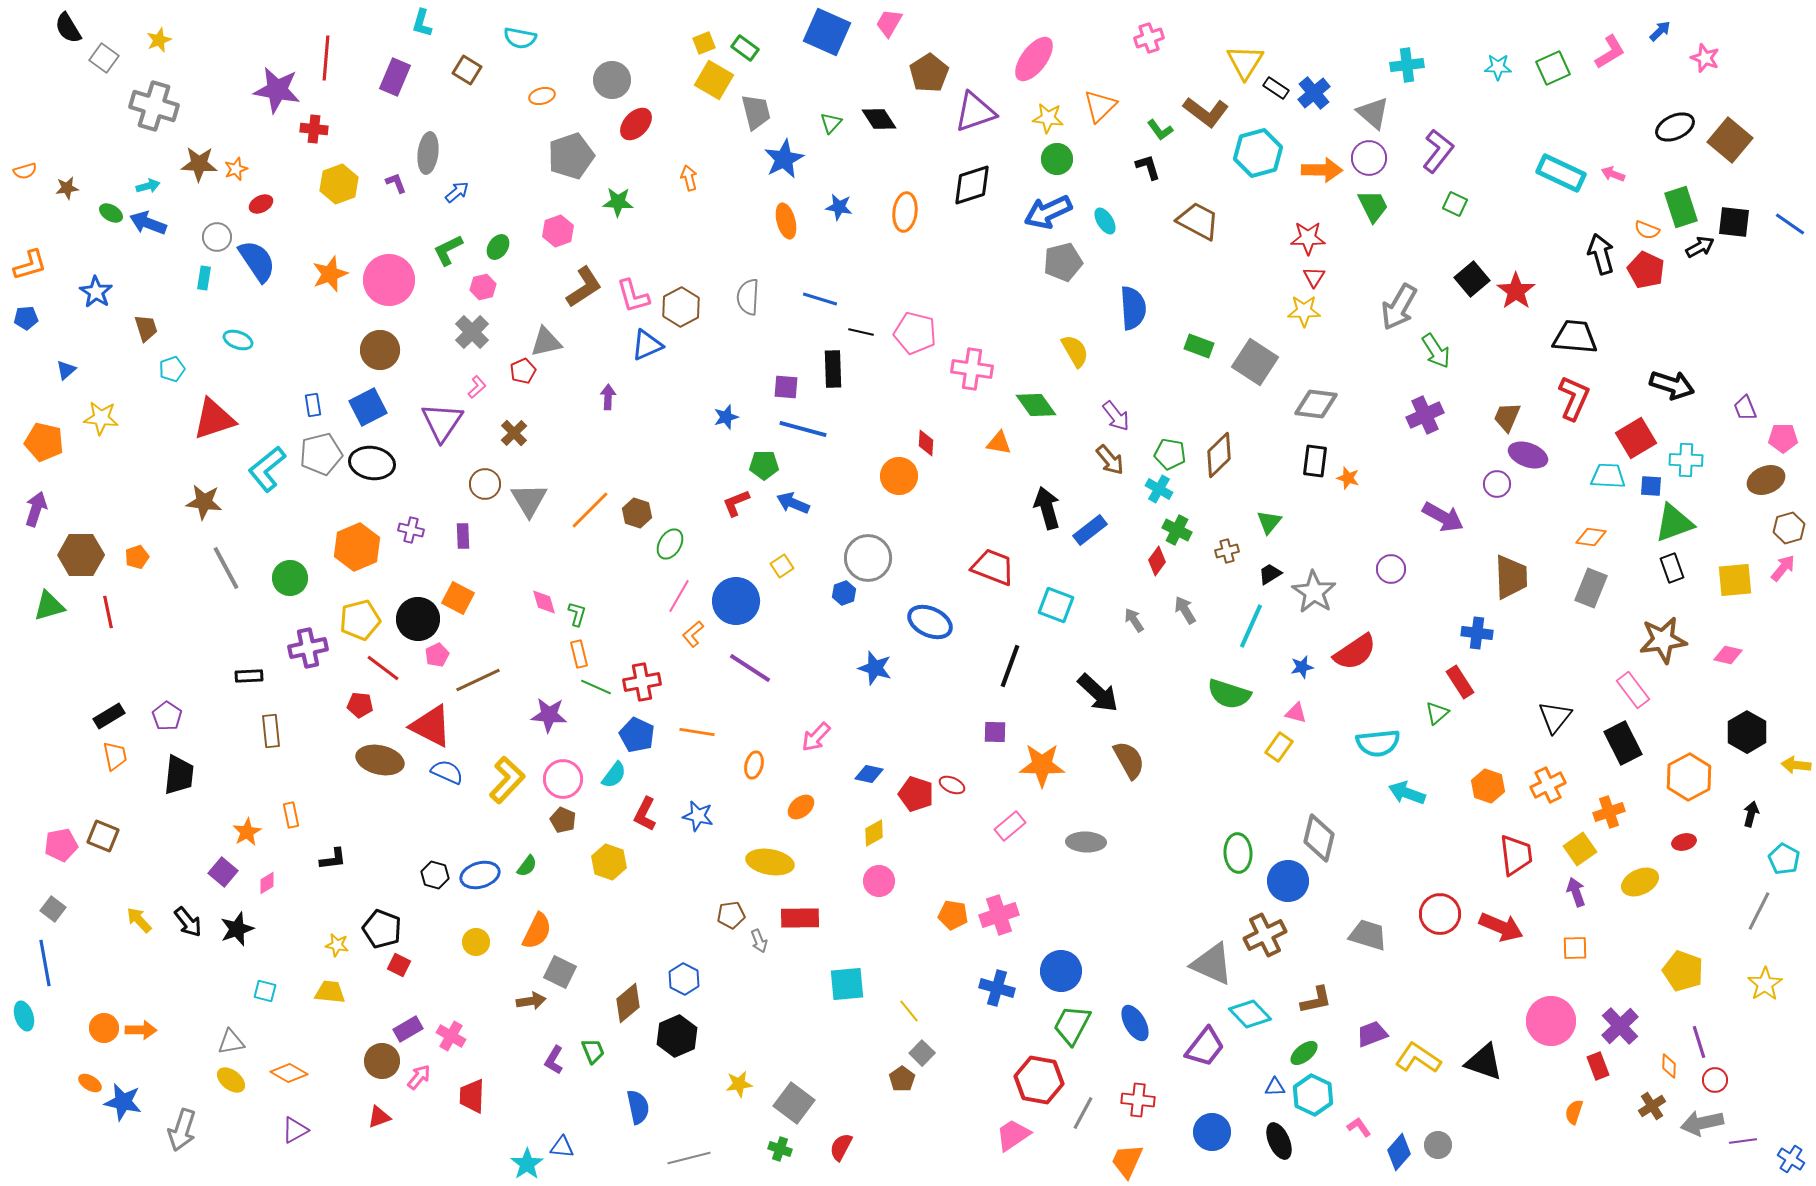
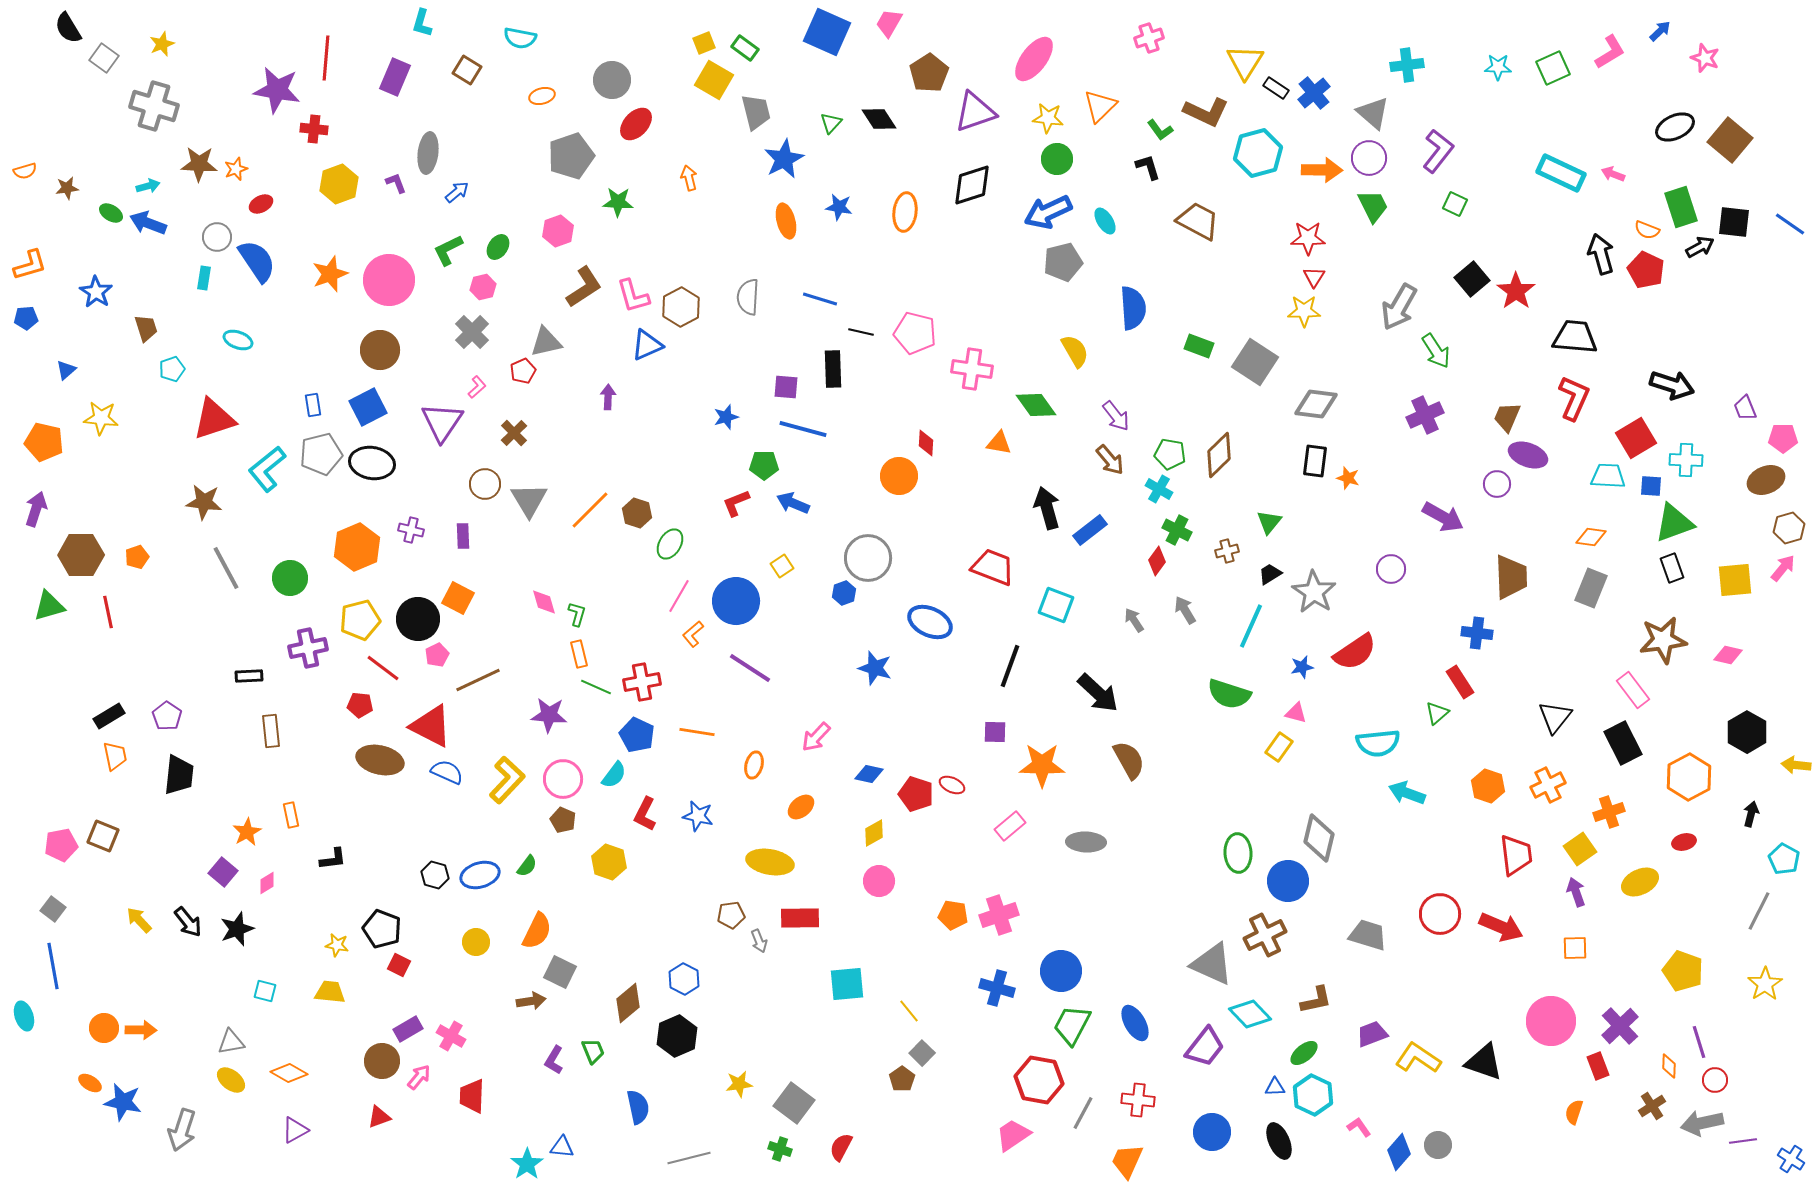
yellow star at (159, 40): moved 3 px right, 4 px down
brown L-shape at (1206, 112): rotated 12 degrees counterclockwise
blue line at (45, 963): moved 8 px right, 3 px down
